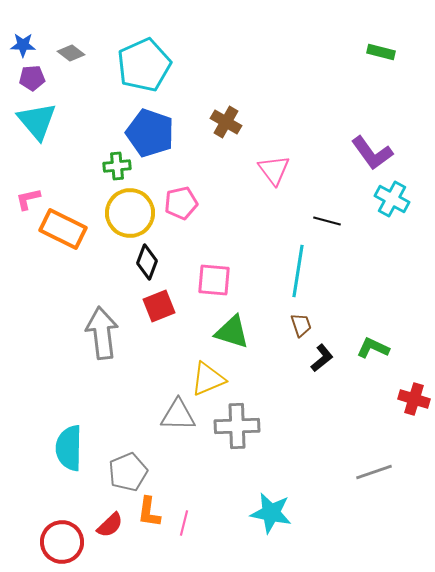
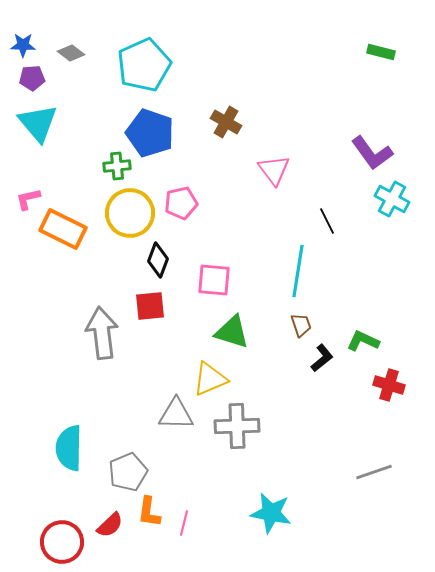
cyan triangle: moved 1 px right, 2 px down
black line: rotated 48 degrees clockwise
black diamond: moved 11 px right, 2 px up
red square: moved 9 px left; rotated 16 degrees clockwise
green L-shape: moved 10 px left, 7 px up
yellow triangle: moved 2 px right
red cross: moved 25 px left, 14 px up
gray triangle: moved 2 px left, 1 px up
